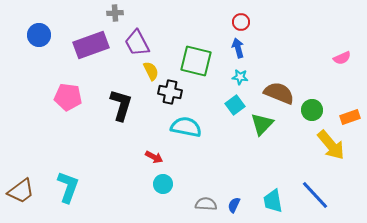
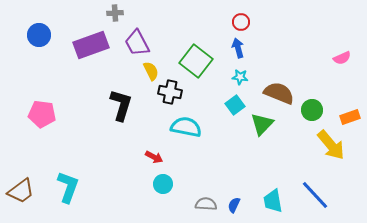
green square: rotated 24 degrees clockwise
pink pentagon: moved 26 px left, 17 px down
